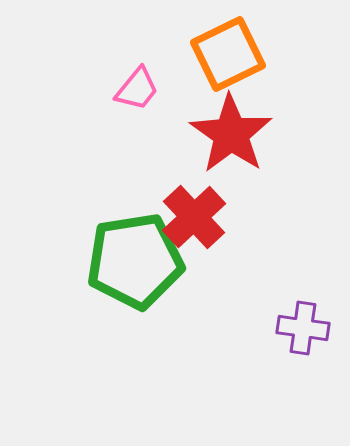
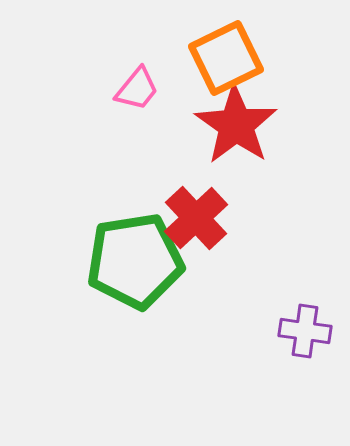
orange square: moved 2 px left, 4 px down
red star: moved 5 px right, 9 px up
red cross: moved 2 px right, 1 px down
purple cross: moved 2 px right, 3 px down
